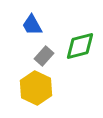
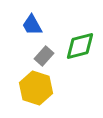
yellow hexagon: rotated 8 degrees counterclockwise
